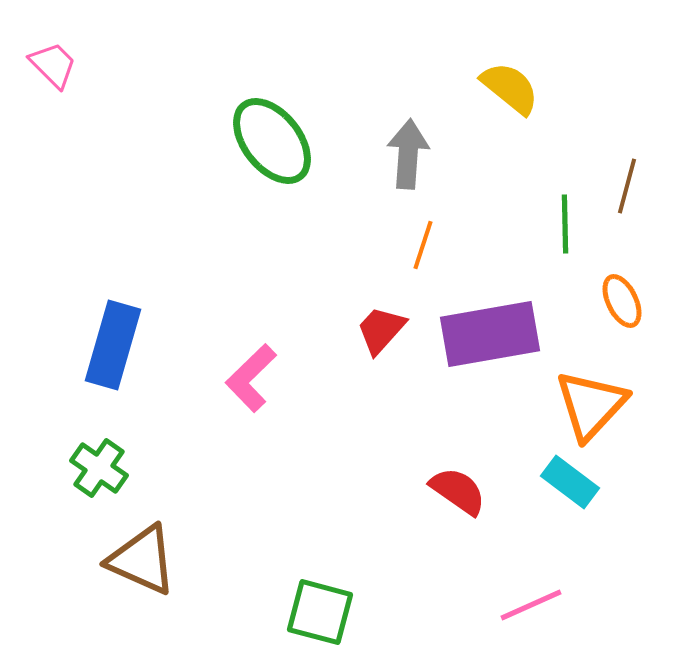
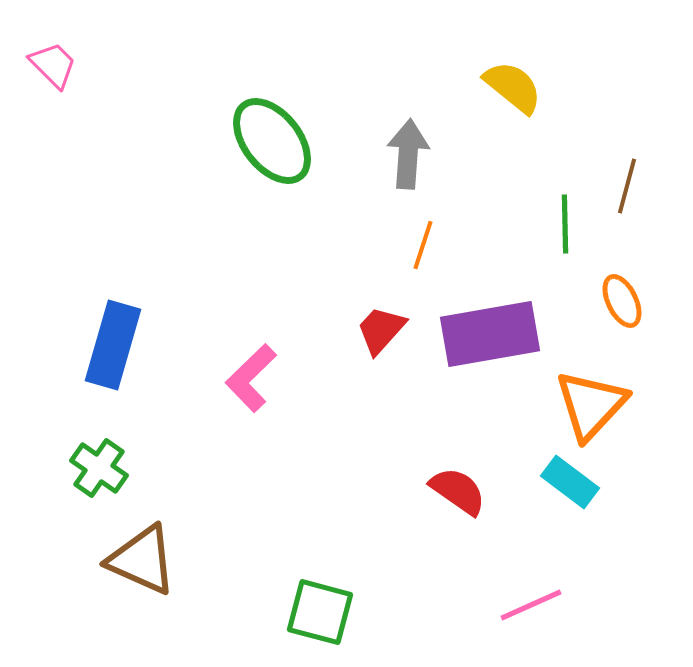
yellow semicircle: moved 3 px right, 1 px up
